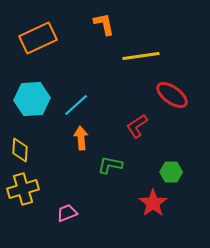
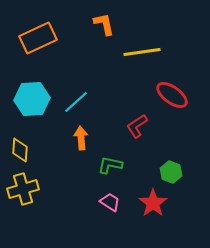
yellow line: moved 1 px right, 4 px up
cyan line: moved 3 px up
green hexagon: rotated 20 degrees clockwise
pink trapezoid: moved 43 px right, 11 px up; rotated 55 degrees clockwise
